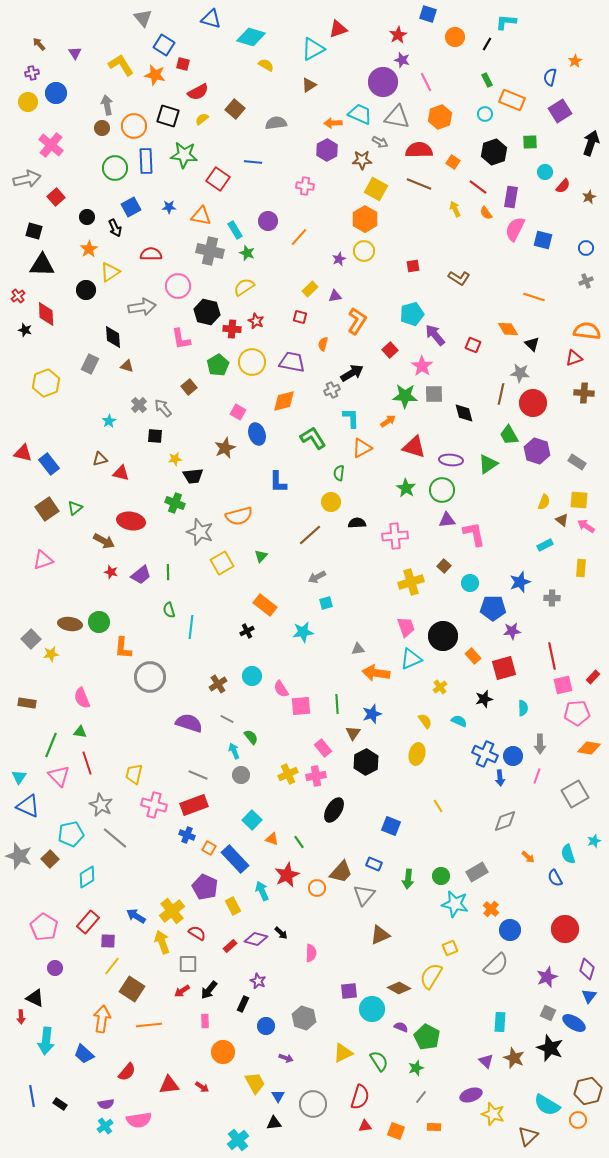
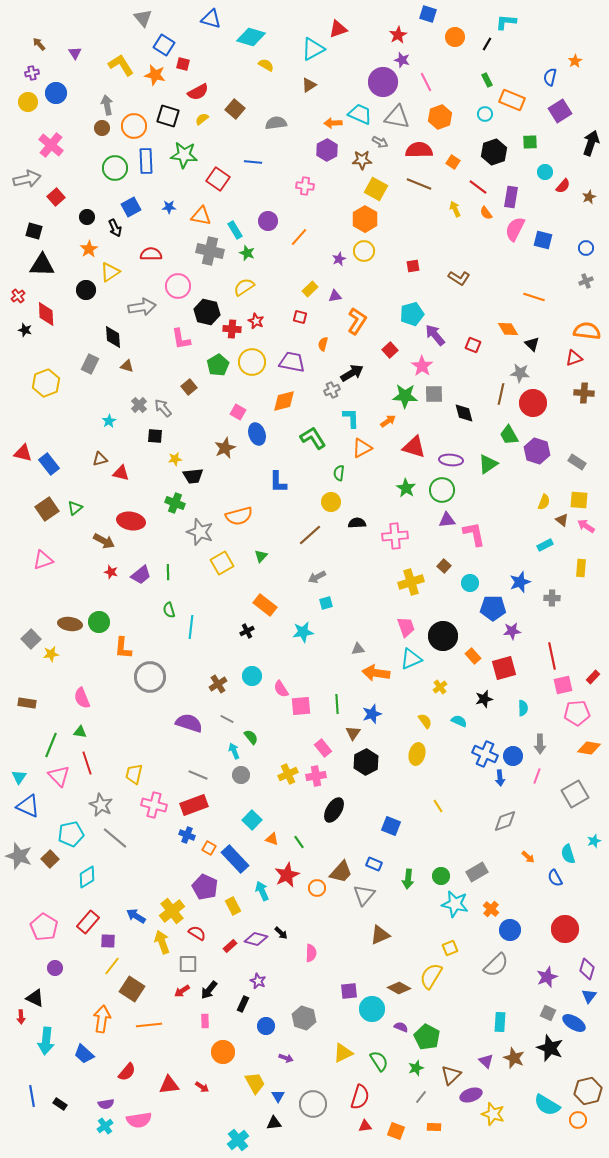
brown triangle at (528, 1136): moved 77 px left, 61 px up
